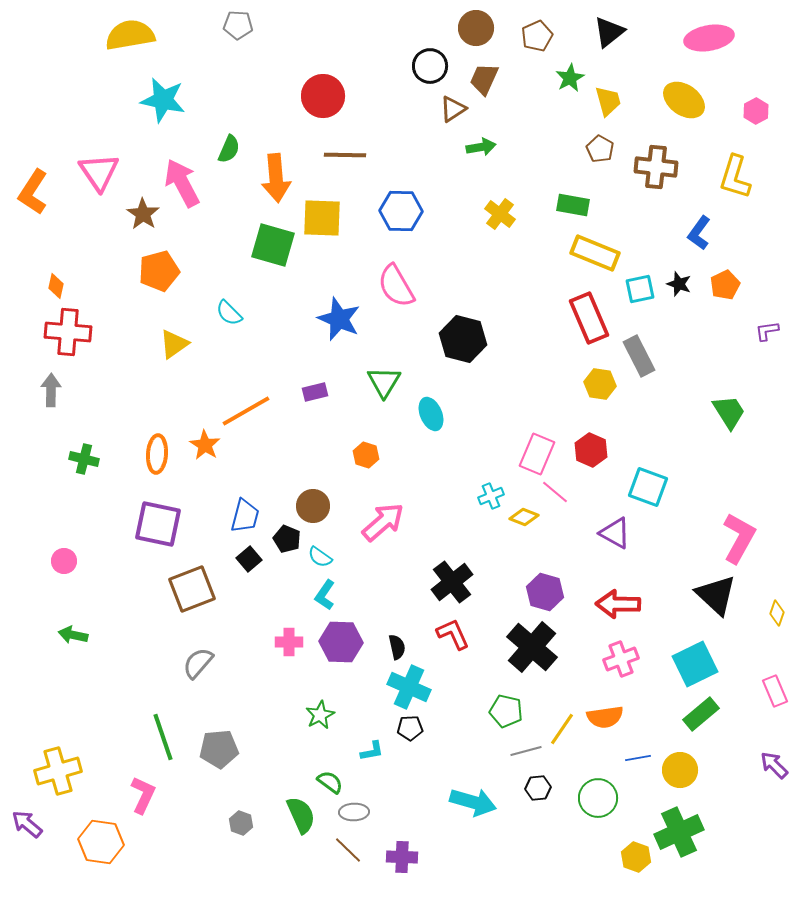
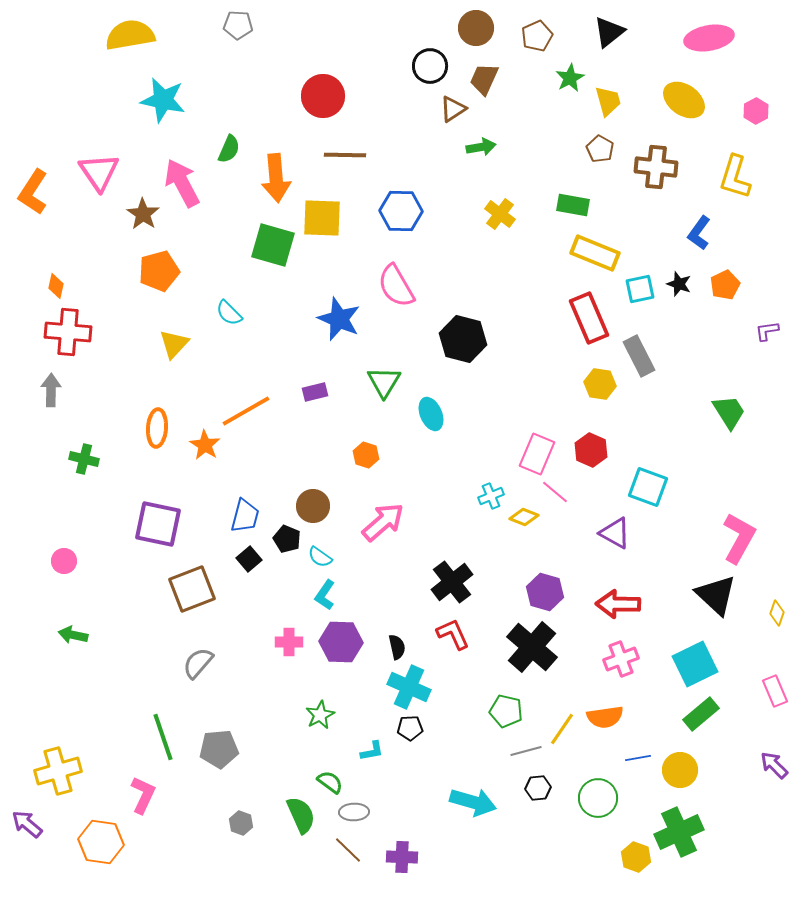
yellow triangle at (174, 344): rotated 12 degrees counterclockwise
orange ellipse at (157, 454): moved 26 px up
